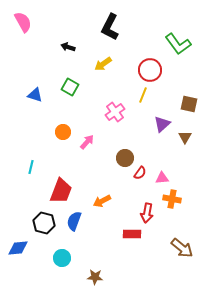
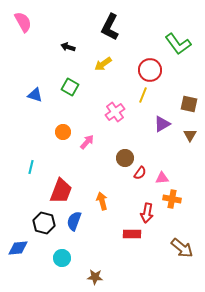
purple triangle: rotated 12 degrees clockwise
brown triangle: moved 5 px right, 2 px up
orange arrow: rotated 102 degrees clockwise
